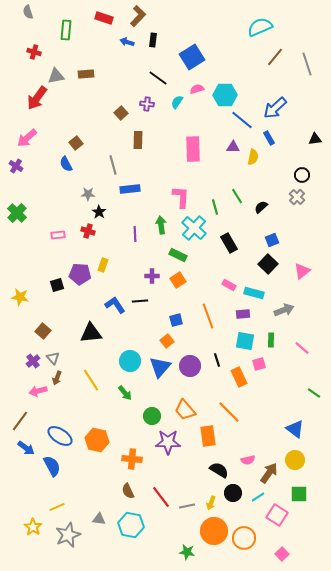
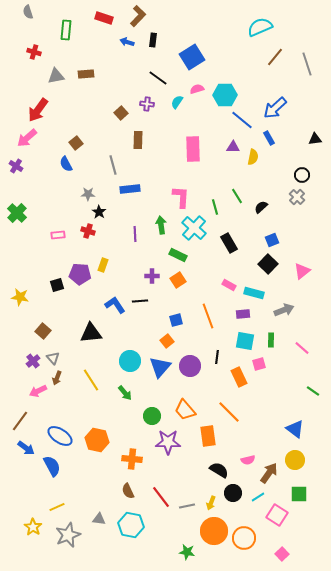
red arrow at (37, 98): moved 1 px right, 12 px down
black line at (217, 360): moved 3 px up; rotated 24 degrees clockwise
pink arrow at (38, 391): rotated 12 degrees counterclockwise
green line at (314, 393): moved 1 px left, 2 px up
